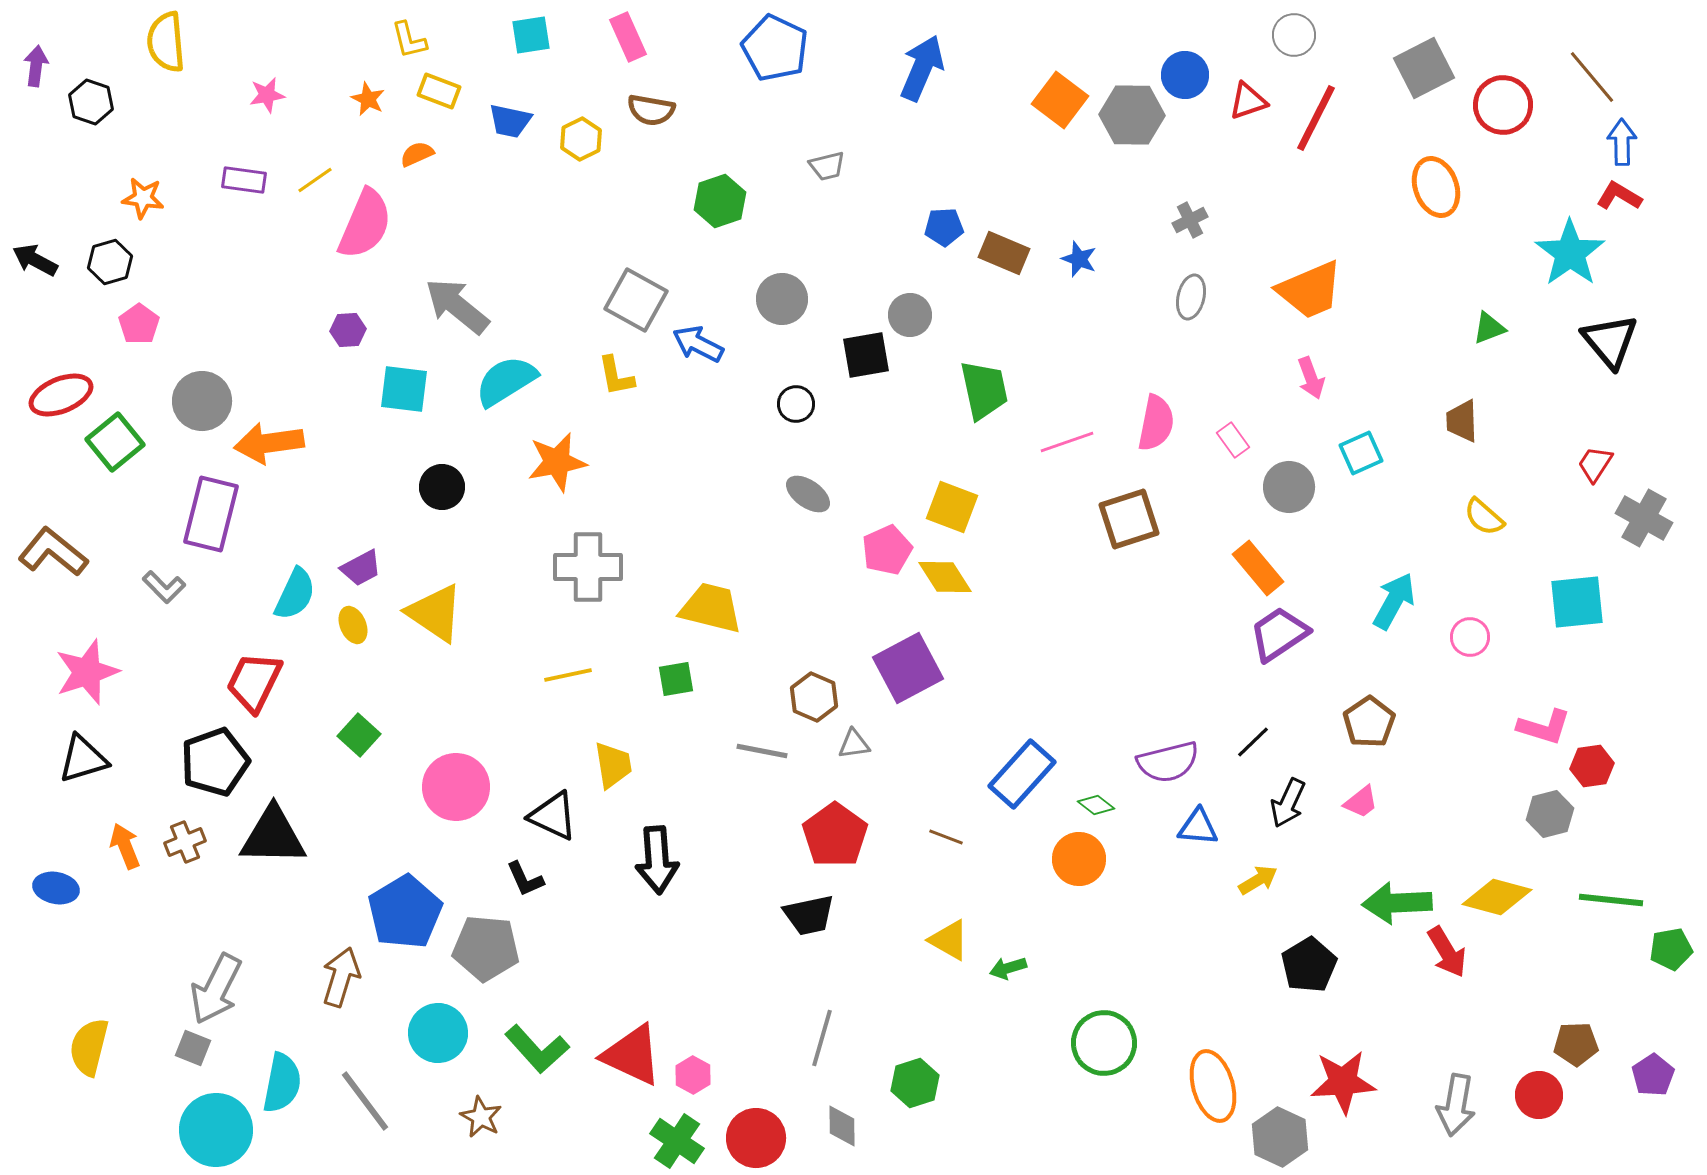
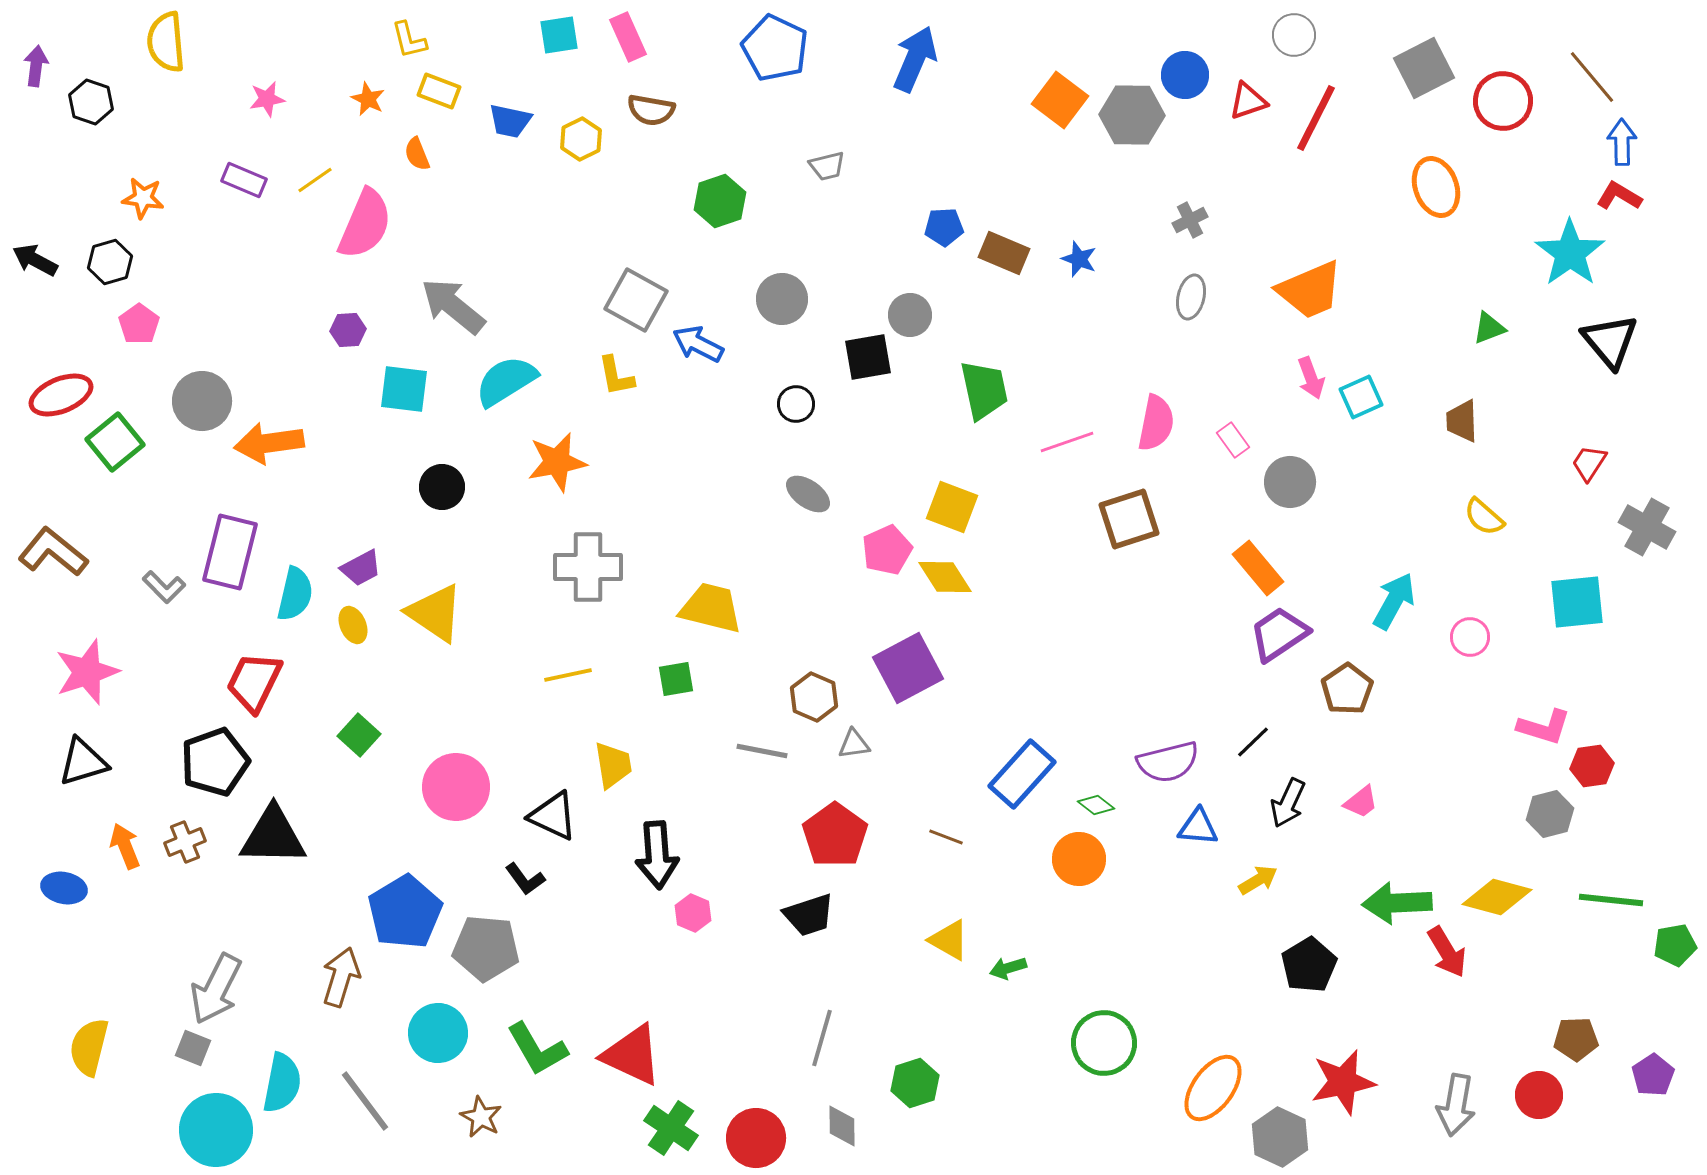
cyan square at (531, 35): moved 28 px right
blue arrow at (922, 68): moved 7 px left, 9 px up
pink star at (267, 95): moved 4 px down
red circle at (1503, 105): moved 4 px up
orange semicircle at (417, 154): rotated 88 degrees counterclockwise
purple rectangle at (244, 180): rotated 15 degrees clockwise
gray arrow at (457, 306): moved 4 px left
black square at (866, 355): moved 2 px right, 2 px down
cyan square at (1361, 453): moved 56 px up
red trapezoid at (1595, 464): moved 6 px left, 1 px up
gray circle at (1289, 487): moved 1 px right, 5 px up
purple rectangle at (211, 514): moved 19 px right, 38 px down
gray cross at (1644, 518): moved 3 px right, 9 px down
cyan semicircle at (295, 594): rotated 12 degrees counterclockwise
brown pentagon at (1369, 722): moved 22 px left, 33 px up
black triangle at (83, 759): moved 3 px down
black arrow at (657, 860): moved 5 px up
black L-shape at (525, 879): rotated 12 degrees counterclockwise
blue ellipse at (56, 888): moved 8 px right
black trapezoid at (809, 915): rotated 6 degrees counterclockwise
green pentagon at (1671, 949): moved 4 px right, 4 px up
brown pentagon at (1576, 1044): moved 5 px up
green L-shape at (537, 1049): rotated 12 degrees clockwise
pink hexagon at (693, 1075): moved 162 px up; rotated 6 degrees counterclockwise
red star at (1343, 1082): rotated 8 degrees counterclockwise
orange ellipse at (1213, 1086): moved 2 px down; rotated 52 degrees clockwise
green cross at (677, 1141): moved 6 px left, 13 px up
